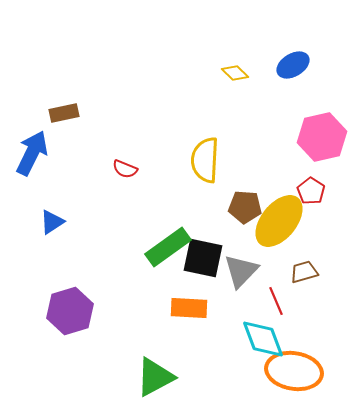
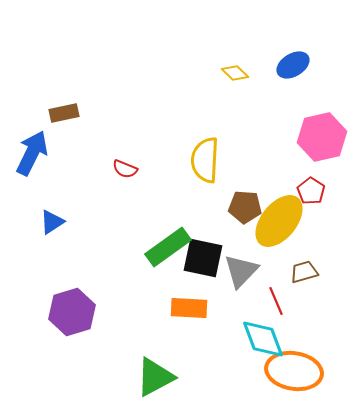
purple hexagon: moved 2 px right, 1 px down
